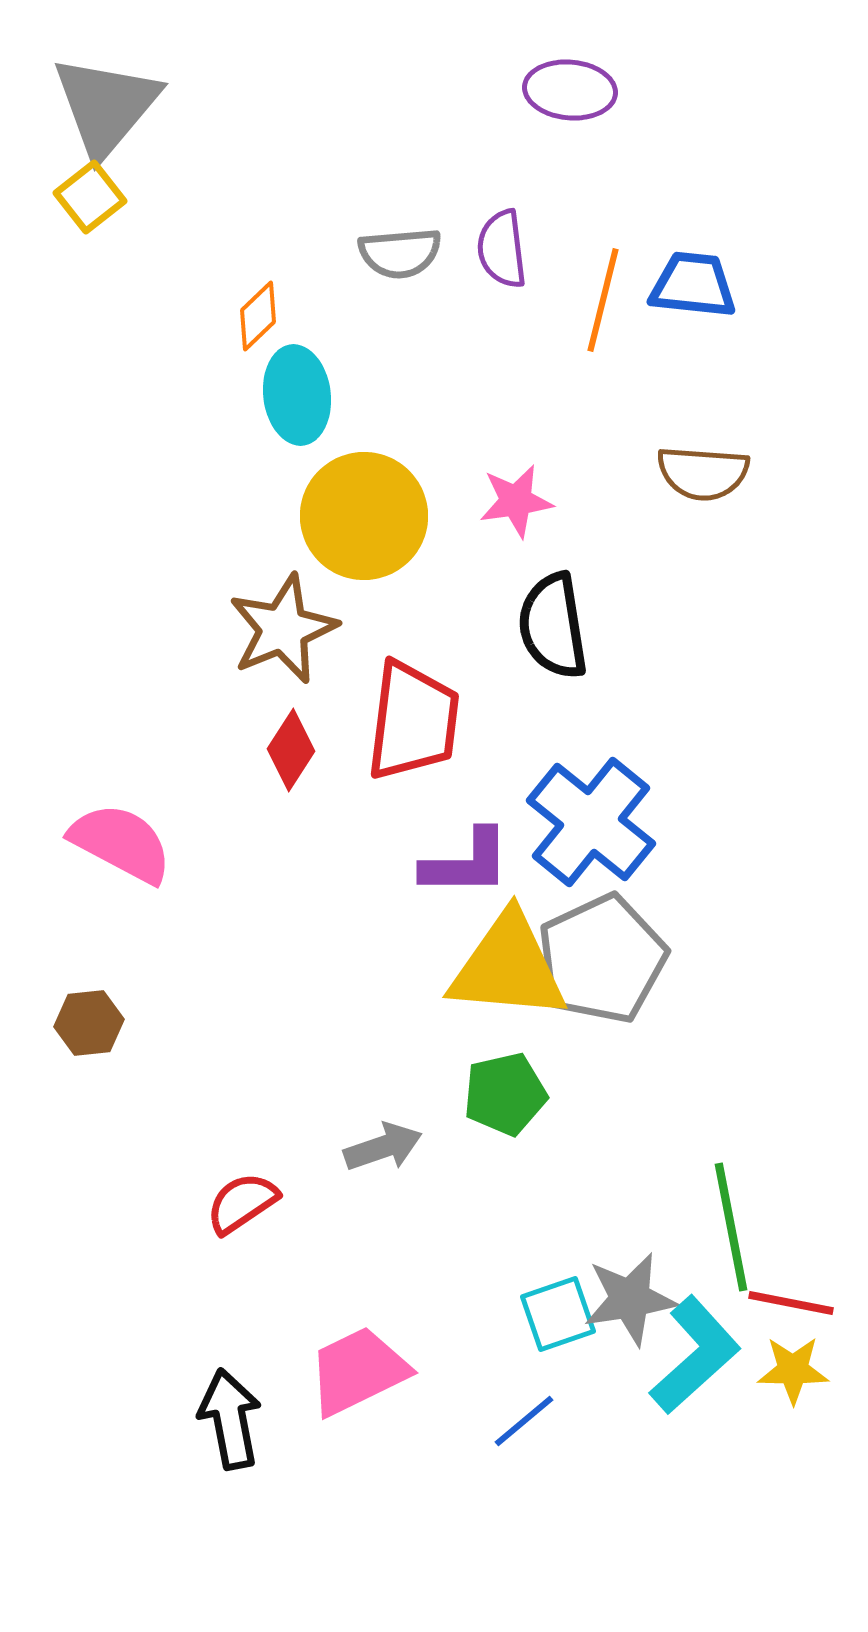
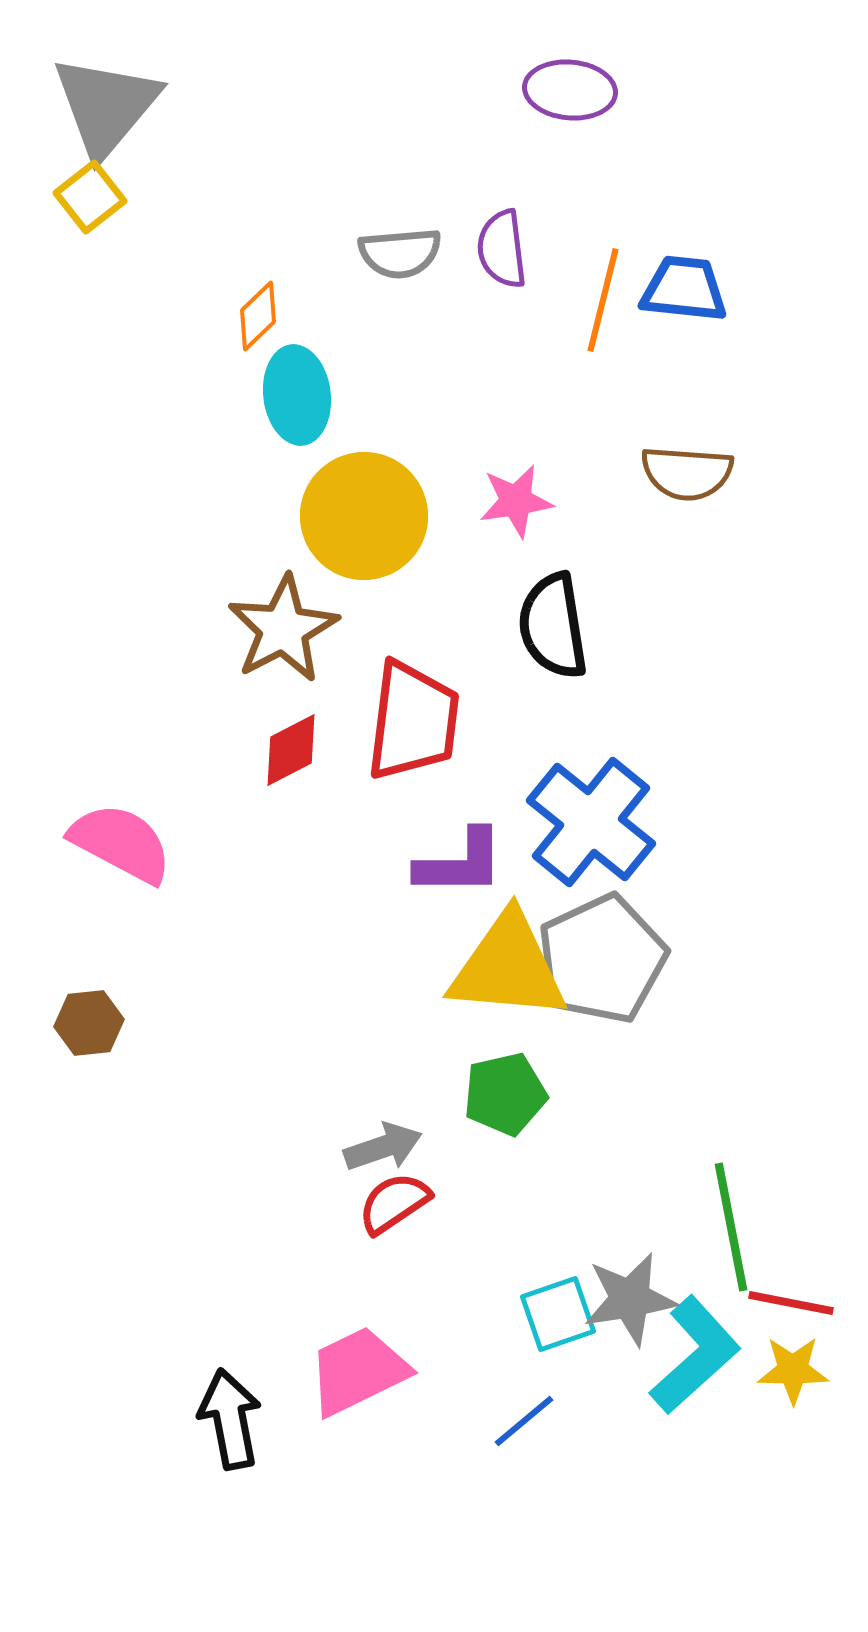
blue trapezoid: moved 9 px left, 4 px down
brown semicircle: moved 16 px left
brown star: rotated 6 degrees counterclockwise
red diamond: rotated 30 degrees clockwise
purple L-shape: moved 6 px left
red semicircle: moved 152 px right
